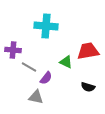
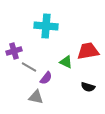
purple cross: moved 1 px right, 1 px down; rotated 21 degrees counterclockwise
